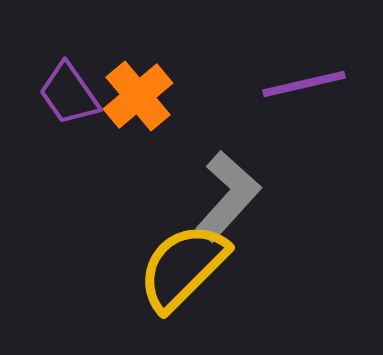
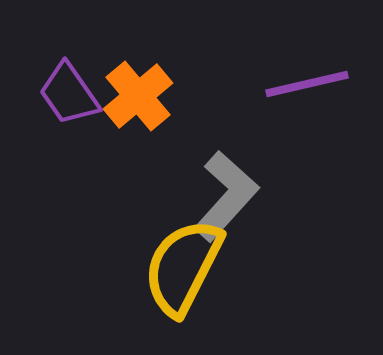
purple line: moved 3 px right
gray L-shape: moved 2 px left
yellow semicircle: rotated 18 degrees counterclockwise
